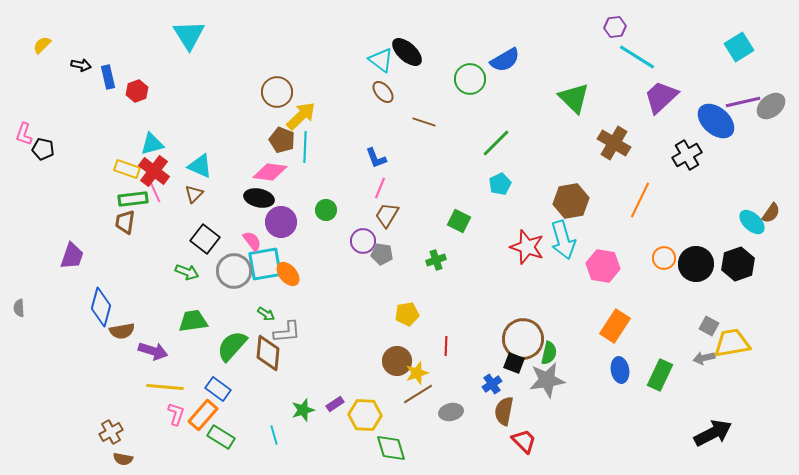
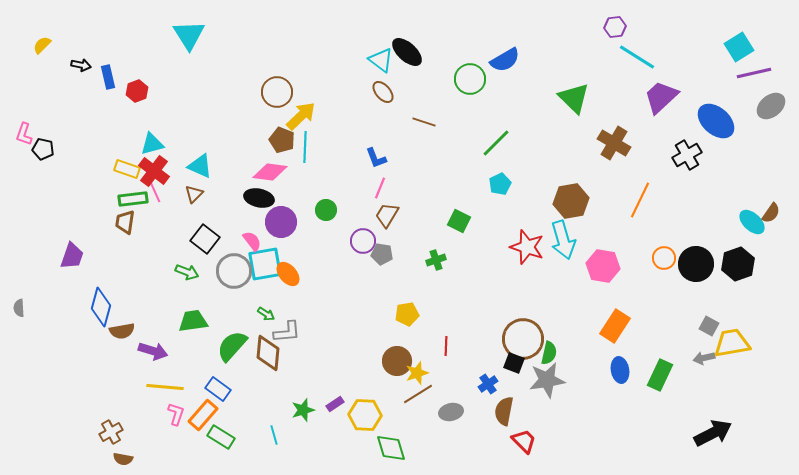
purple line at (743, 102): moved 11 px right, 29 px up
blue cross at (492, 384): moved 4 px left
